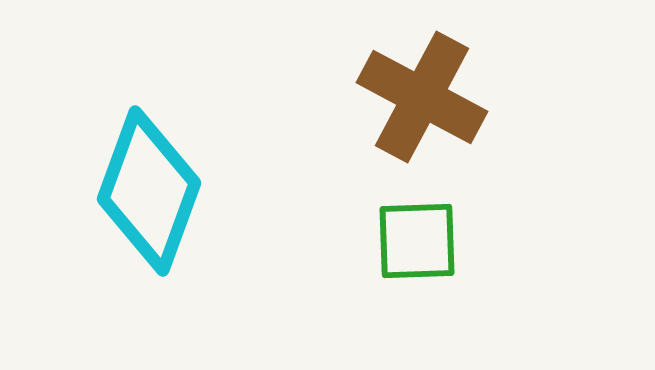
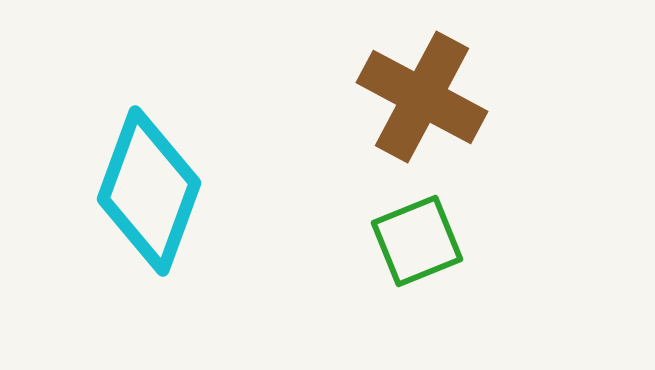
green square: rotated 20 degrees counterclockwise
